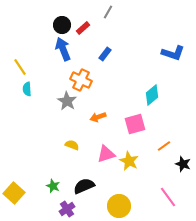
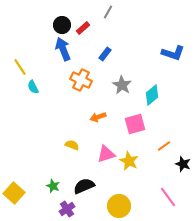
cyan semicircle: moved 6 px right, 2 px up; rotated 24 degrees counterclockwise
gray star: moved 55 px right, 16 px up
